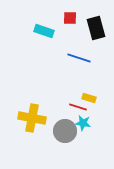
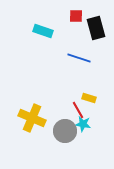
red square: moved 6 px right, 2 px up
cyan rectangle: moved 1 px left
red line: moved 3 px down; rotated 42 degrees clockwise
yellow cross: rotated 12 degrees clockwise
cyan star: moved 1 px down
